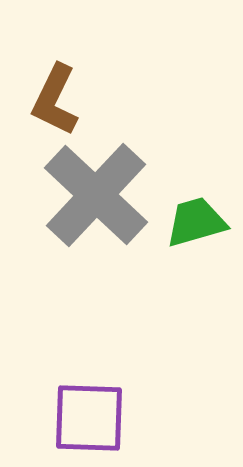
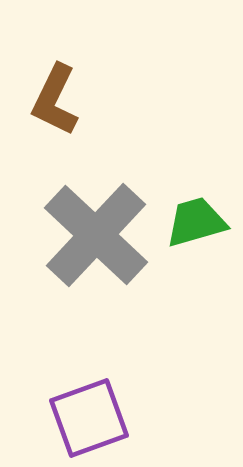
gray cross: moved 40 px down
purple square: rotated 22 degrees counterclockwise
